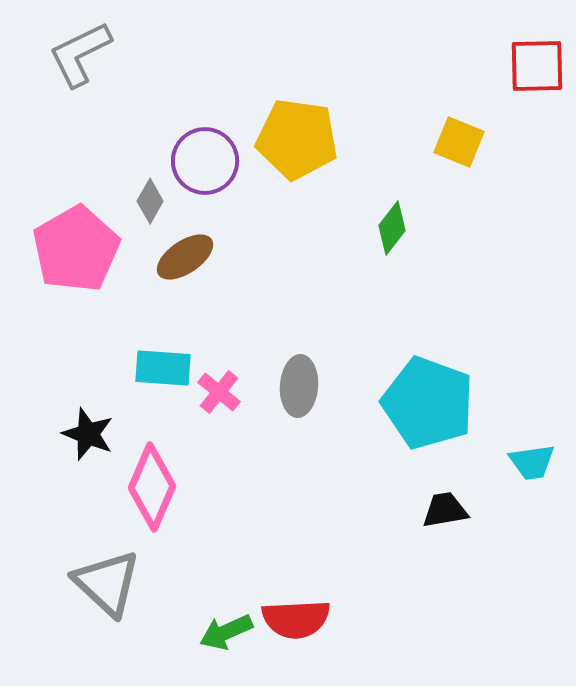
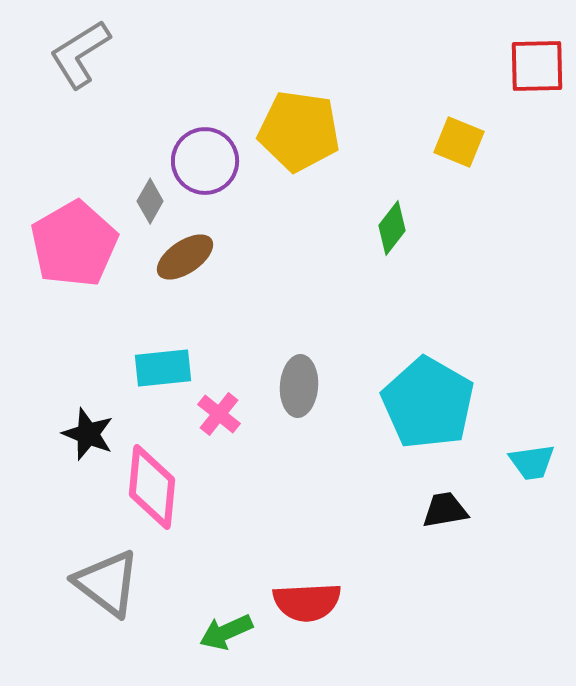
gray L-shape: rotated 6 degrees counterclockwise
yellow pentagon: moved 2 px right, 8 px up
pink pentagon: moved 2 px left, 5 px up
cyan rectangle: rotated 10 degrees counterclockwise
pink cross: moved 22 px down
cyan pentagon: rotated 10 degrees clockwise
pink diamond: rotated 18 degrees counterclockwise
gray triangle: rotated 6 degrees counterclockwise
red semicircle: moved 11 px right, 17 px up
